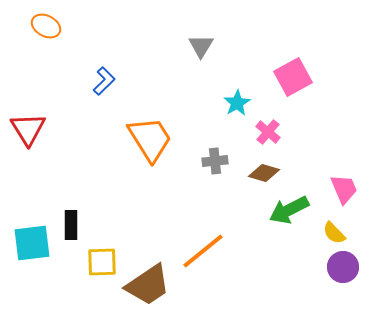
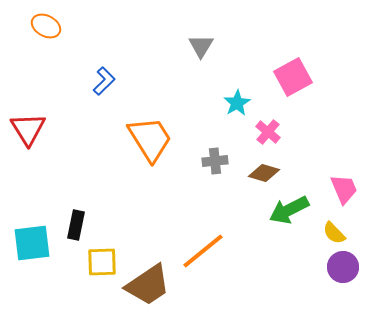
black rectangle: moved 5 px right; rotated 12 degrees clockwise
